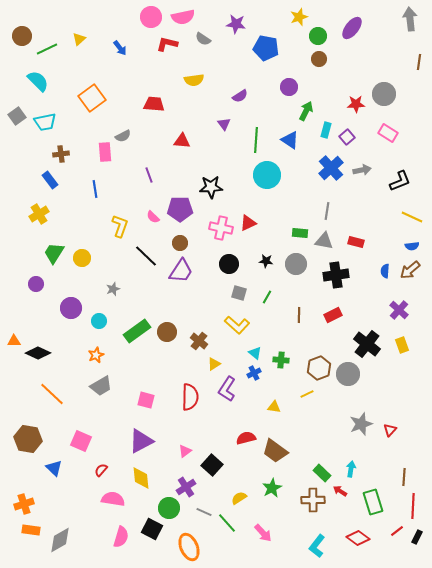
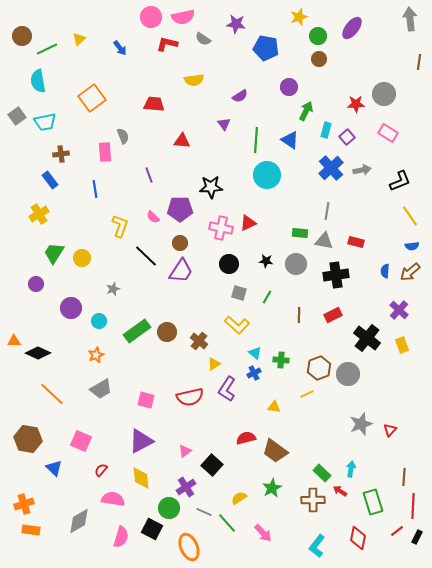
cyan semicircle at (38, 81): rotated 145 degrees counterclockwise
gray semicircle at (123, 136): rotated 84 degrees counterclockwise
yellow line at (412, 217): moved 2 px left, 1 px up; rotated 30 degrees clockwise
brown arrow at (410, 270): moved 2 px down
black cross at (367, 344): moved 6 px up
gray trapezoid at (101, 386): moved 3 px down
red semicircle at (190, 397): rotated 76 degrees clockwise
red diamond at (358, 538): rotated 65 degrees clockwise
gray diamond at (60, 540): moved 19 px right, 19 px up
